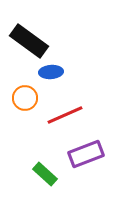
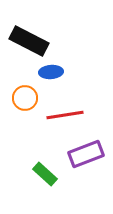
black rectangle: rotated 9 degrees counterclockwise
red line: rotated 15 degrees clockwise
